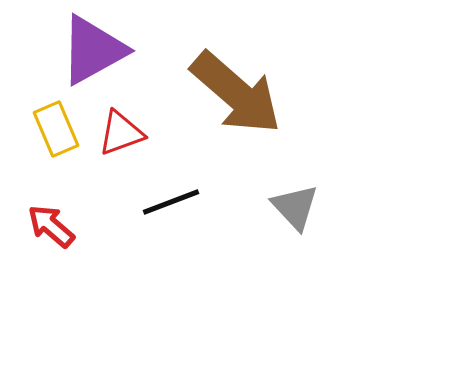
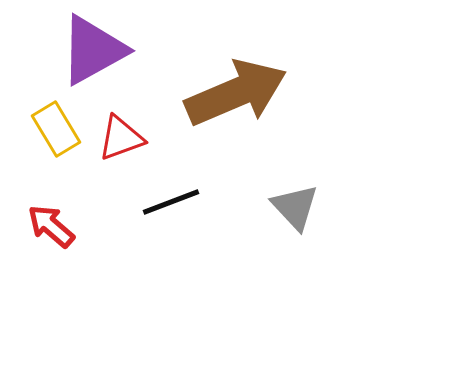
brown arrow: rotated 64 degrees counterclockwise
yellow rectangle: rotated 8 degrees counterclockwise
red triangle: moved 5 px down
